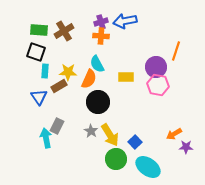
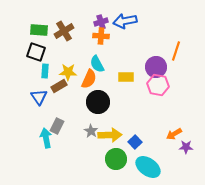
yellow arrow: rotated 60 degrees counterclockwise
